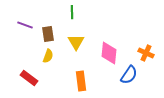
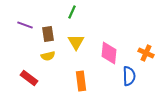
green line: rotated 24 degrees clockwise
yellow semicircle: rotated 56 degrees clockwise
blue semicircle: moved 1 px down; rotated 36 degrees counterclockwise
